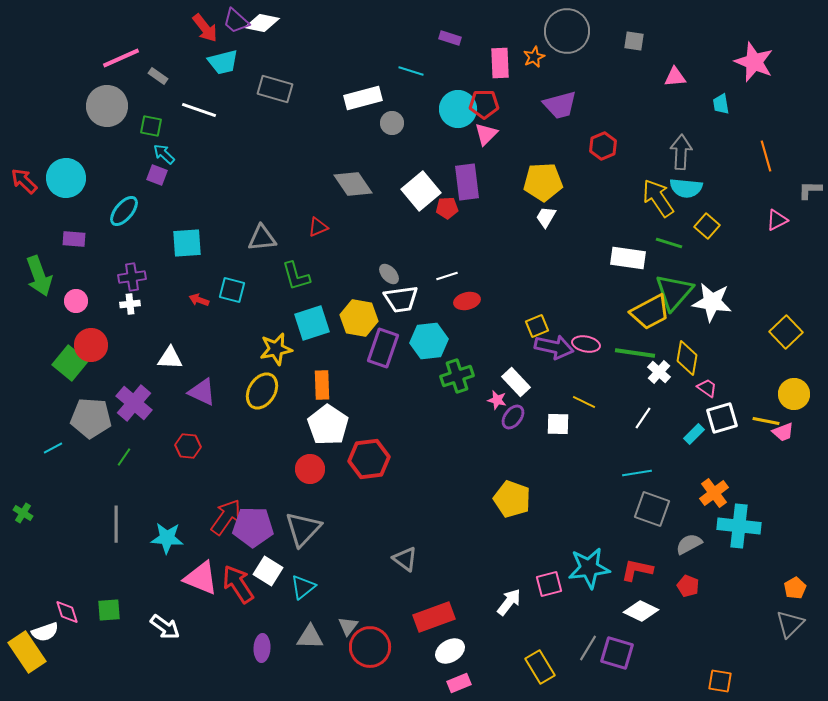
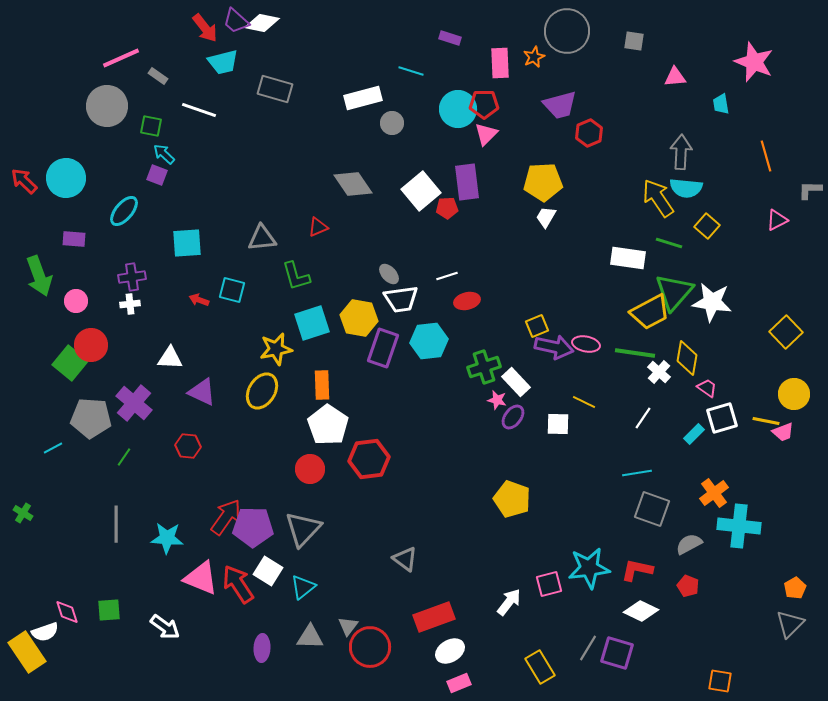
red hexagon at (603, 146): moved 14 px left, 13 px up
green cross at (457, 376): moved 27 px right, 9 px up
